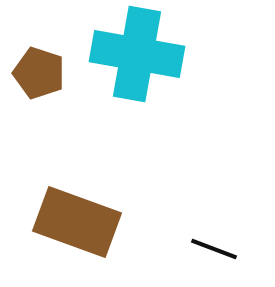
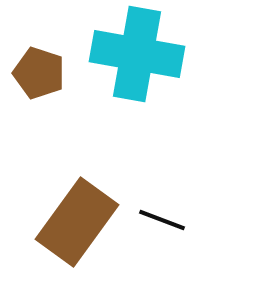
brown rectangle: rotated 74 degrees counterclockwise
black line: moved 52 px left, 29 px up
